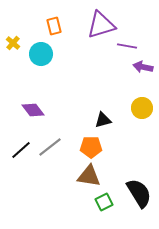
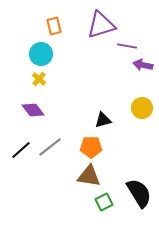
yellow cross: moved 26 px right, 36 px down
purple arrow: moved 2 px up
